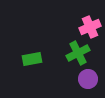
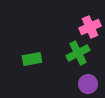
purple circle: moved 5 px down
